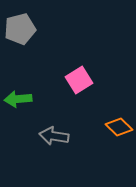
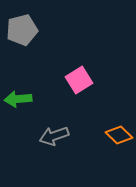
gray pentagon: moved 2 px right, 1 px down
orange diamond: moved 8 px down
gray arrow: rotated 28 degrees counterclockwise
